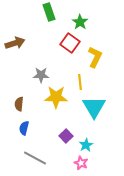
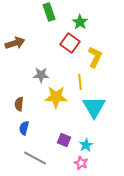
purple square: moved 2 px left, 4 px down; rotated 24 degrees counterclockwise
